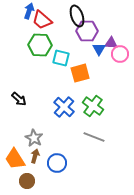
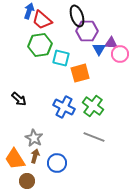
green hexagon: rotated 10 degrees counterclockwise
blue cross: rotated 15 degrees counterclockwise
